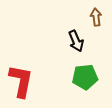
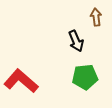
red L-shape: rotated 60 degrees counterclockwise
